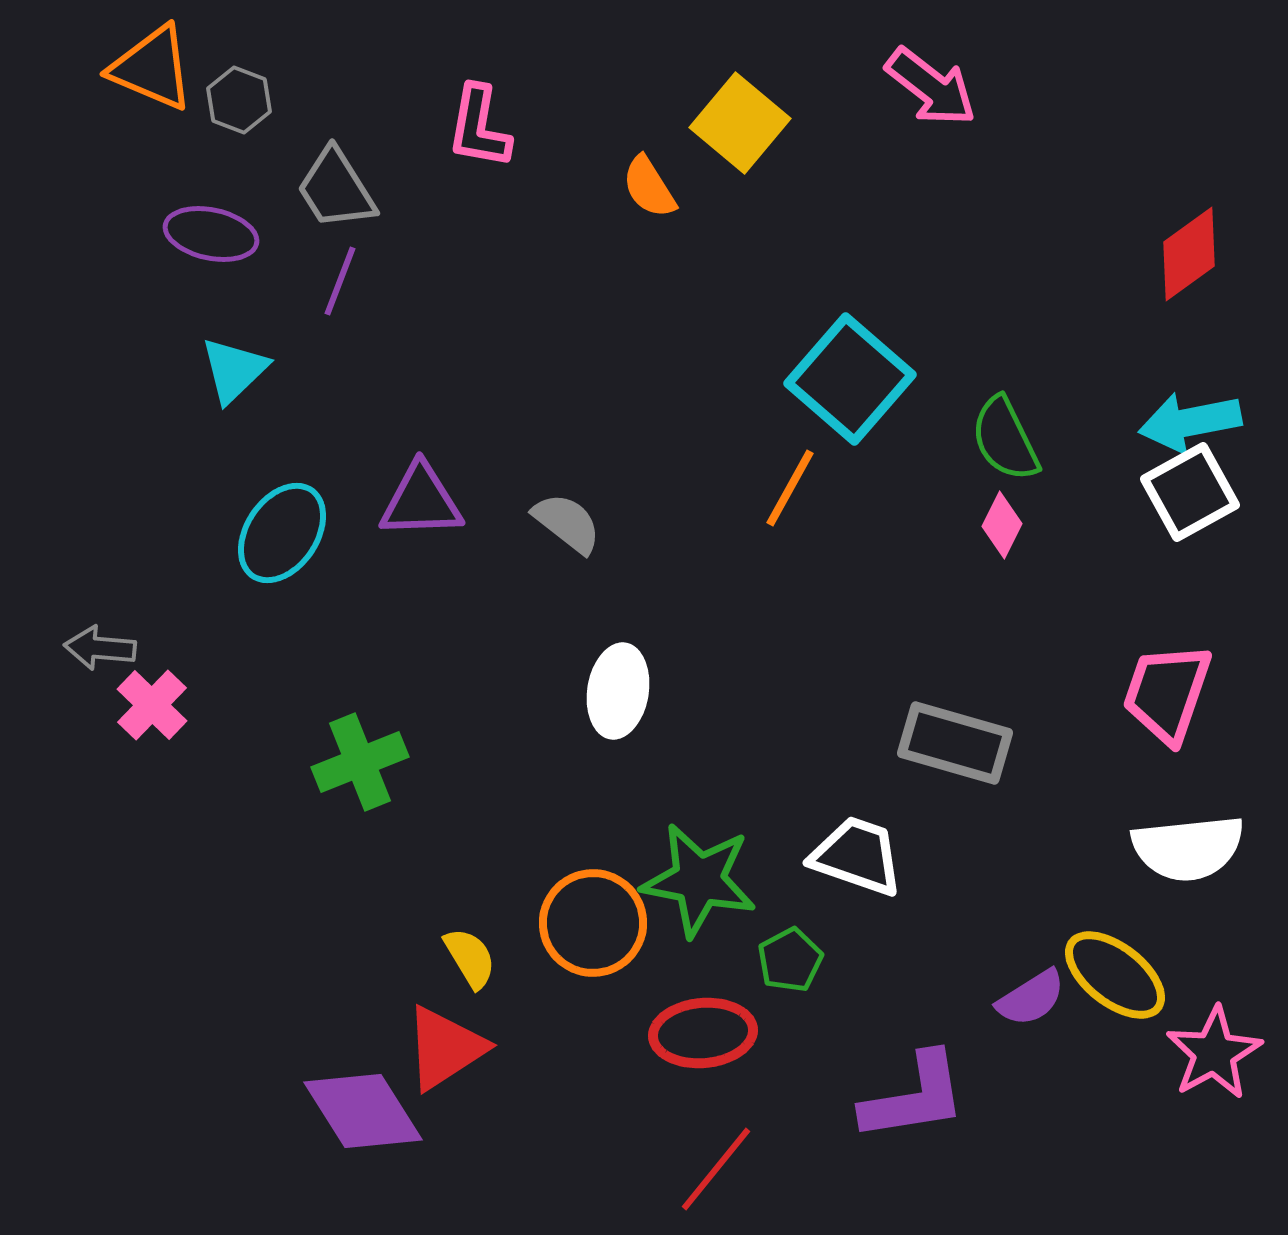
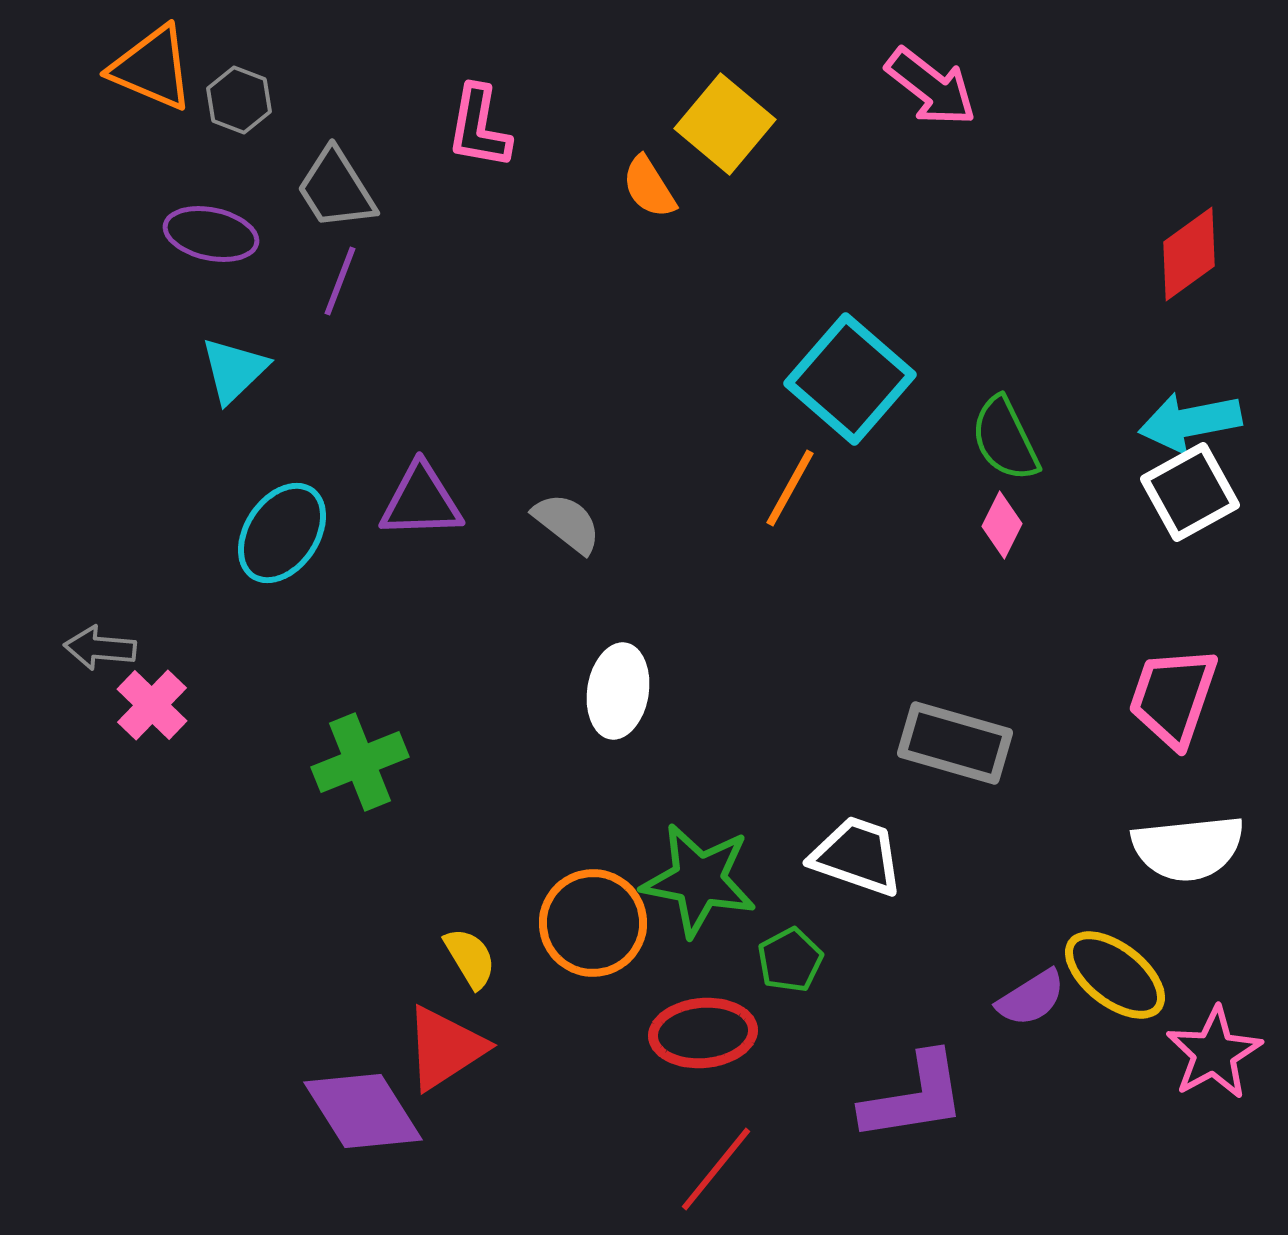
yellow square: moved 15 px left, 1 px down
pink trapezoid: moved 6 px right, 4 px down
